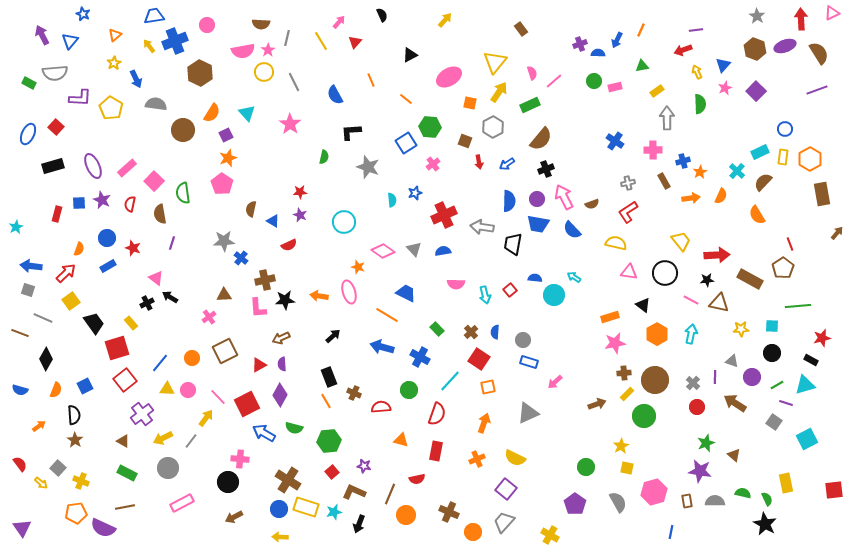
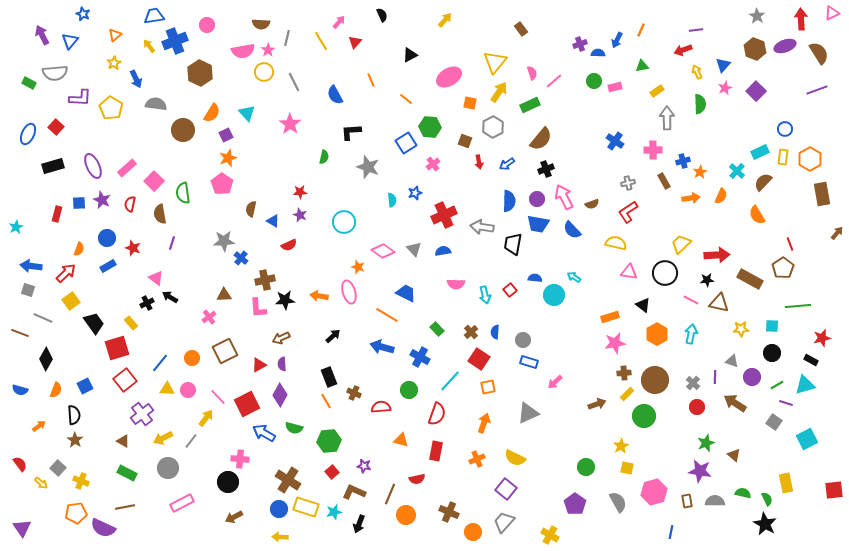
yellow trapezoid at (681, 241): moved 3 px down; rotated 95 degrees counterclockwise
